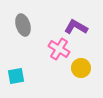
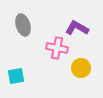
purple L-shape: moved 1 px right, 1 px down
pink cross: moved 2 px left, 1 px up; rotated 20 degrees counterclockwise
